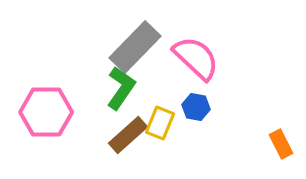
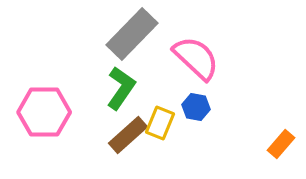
gray rectangle: moved 3 px left, 13 px up
pink hexagon: moved 2 px left
orange rectangle: rotated 68 degrees clockwise
